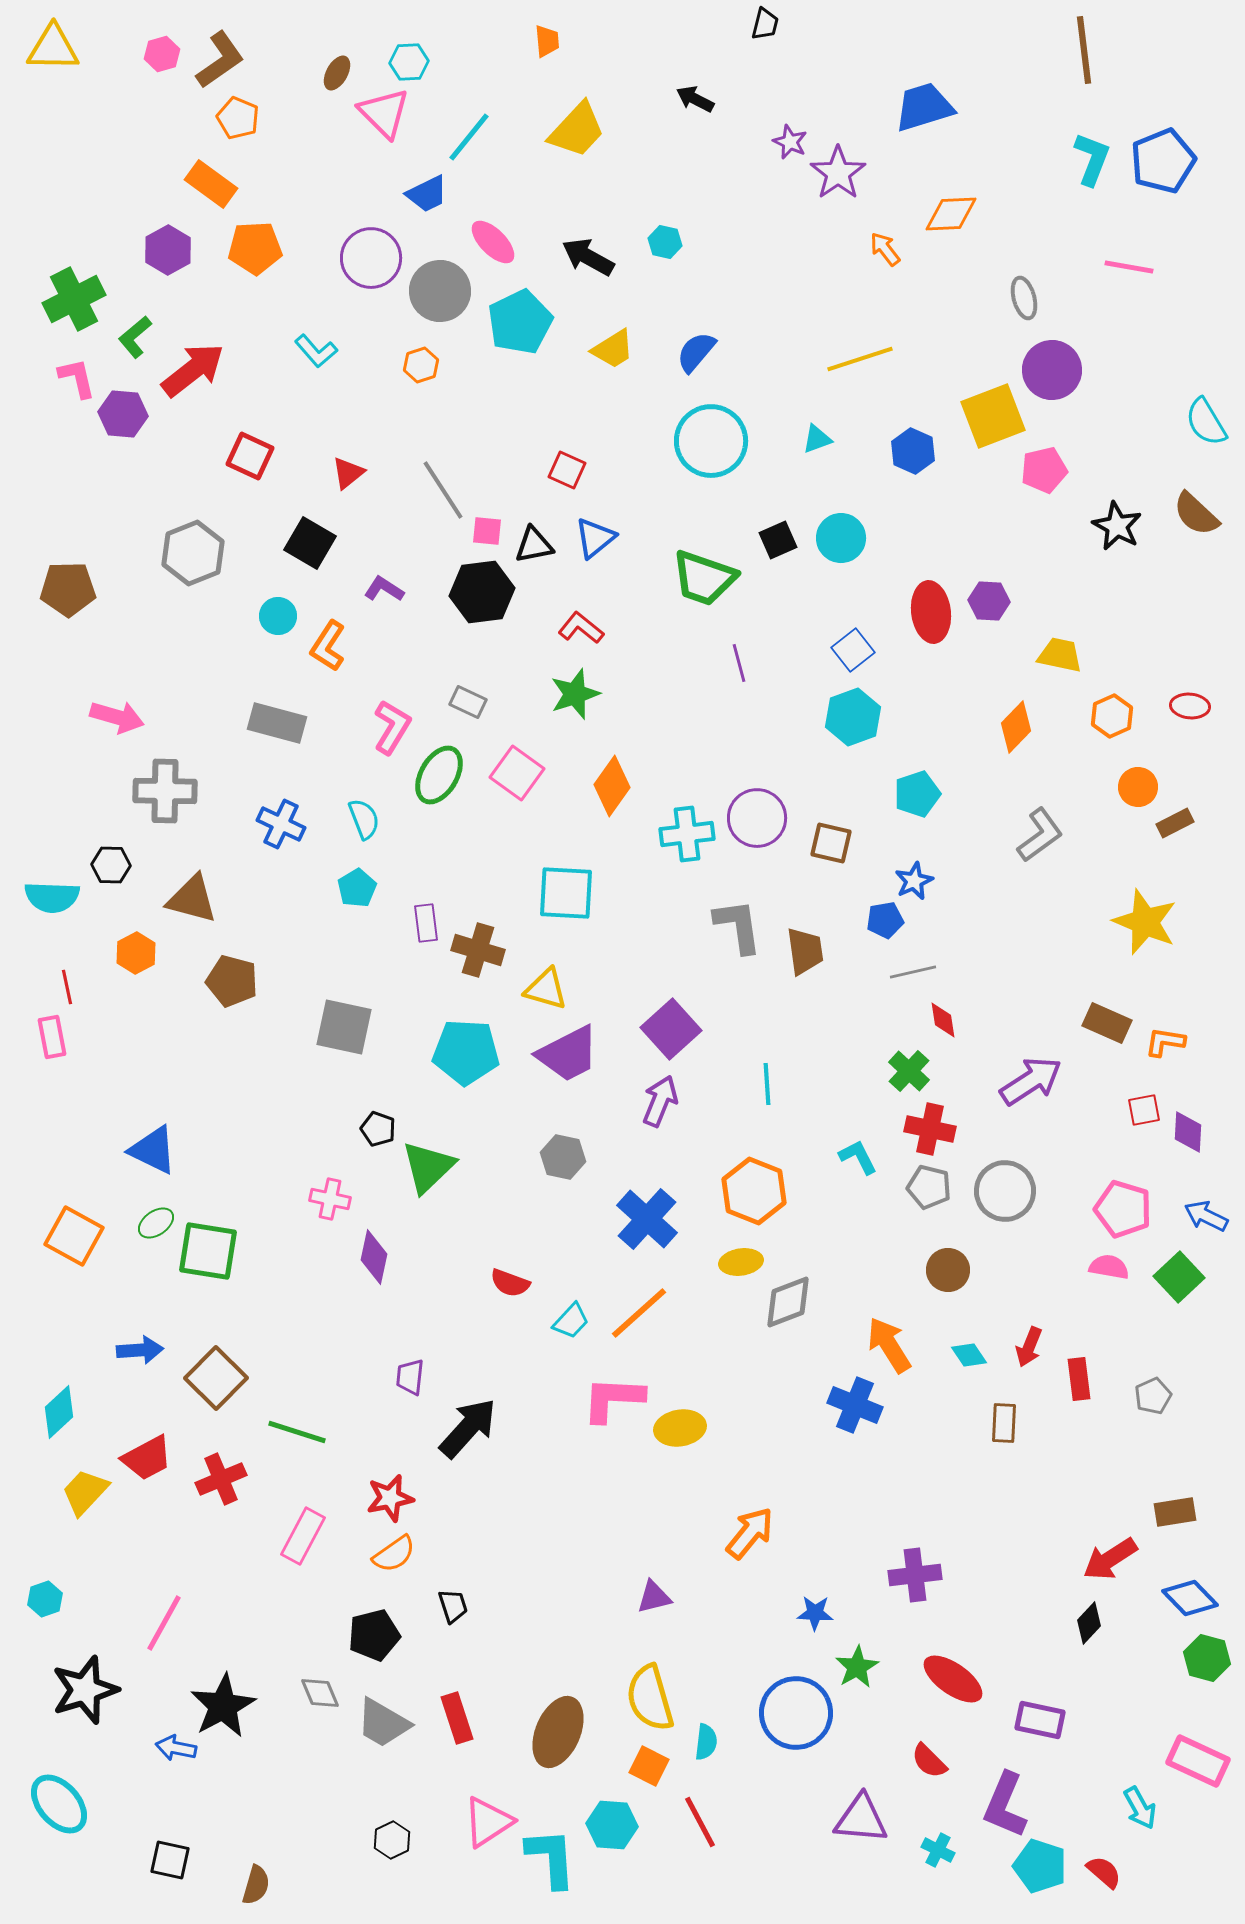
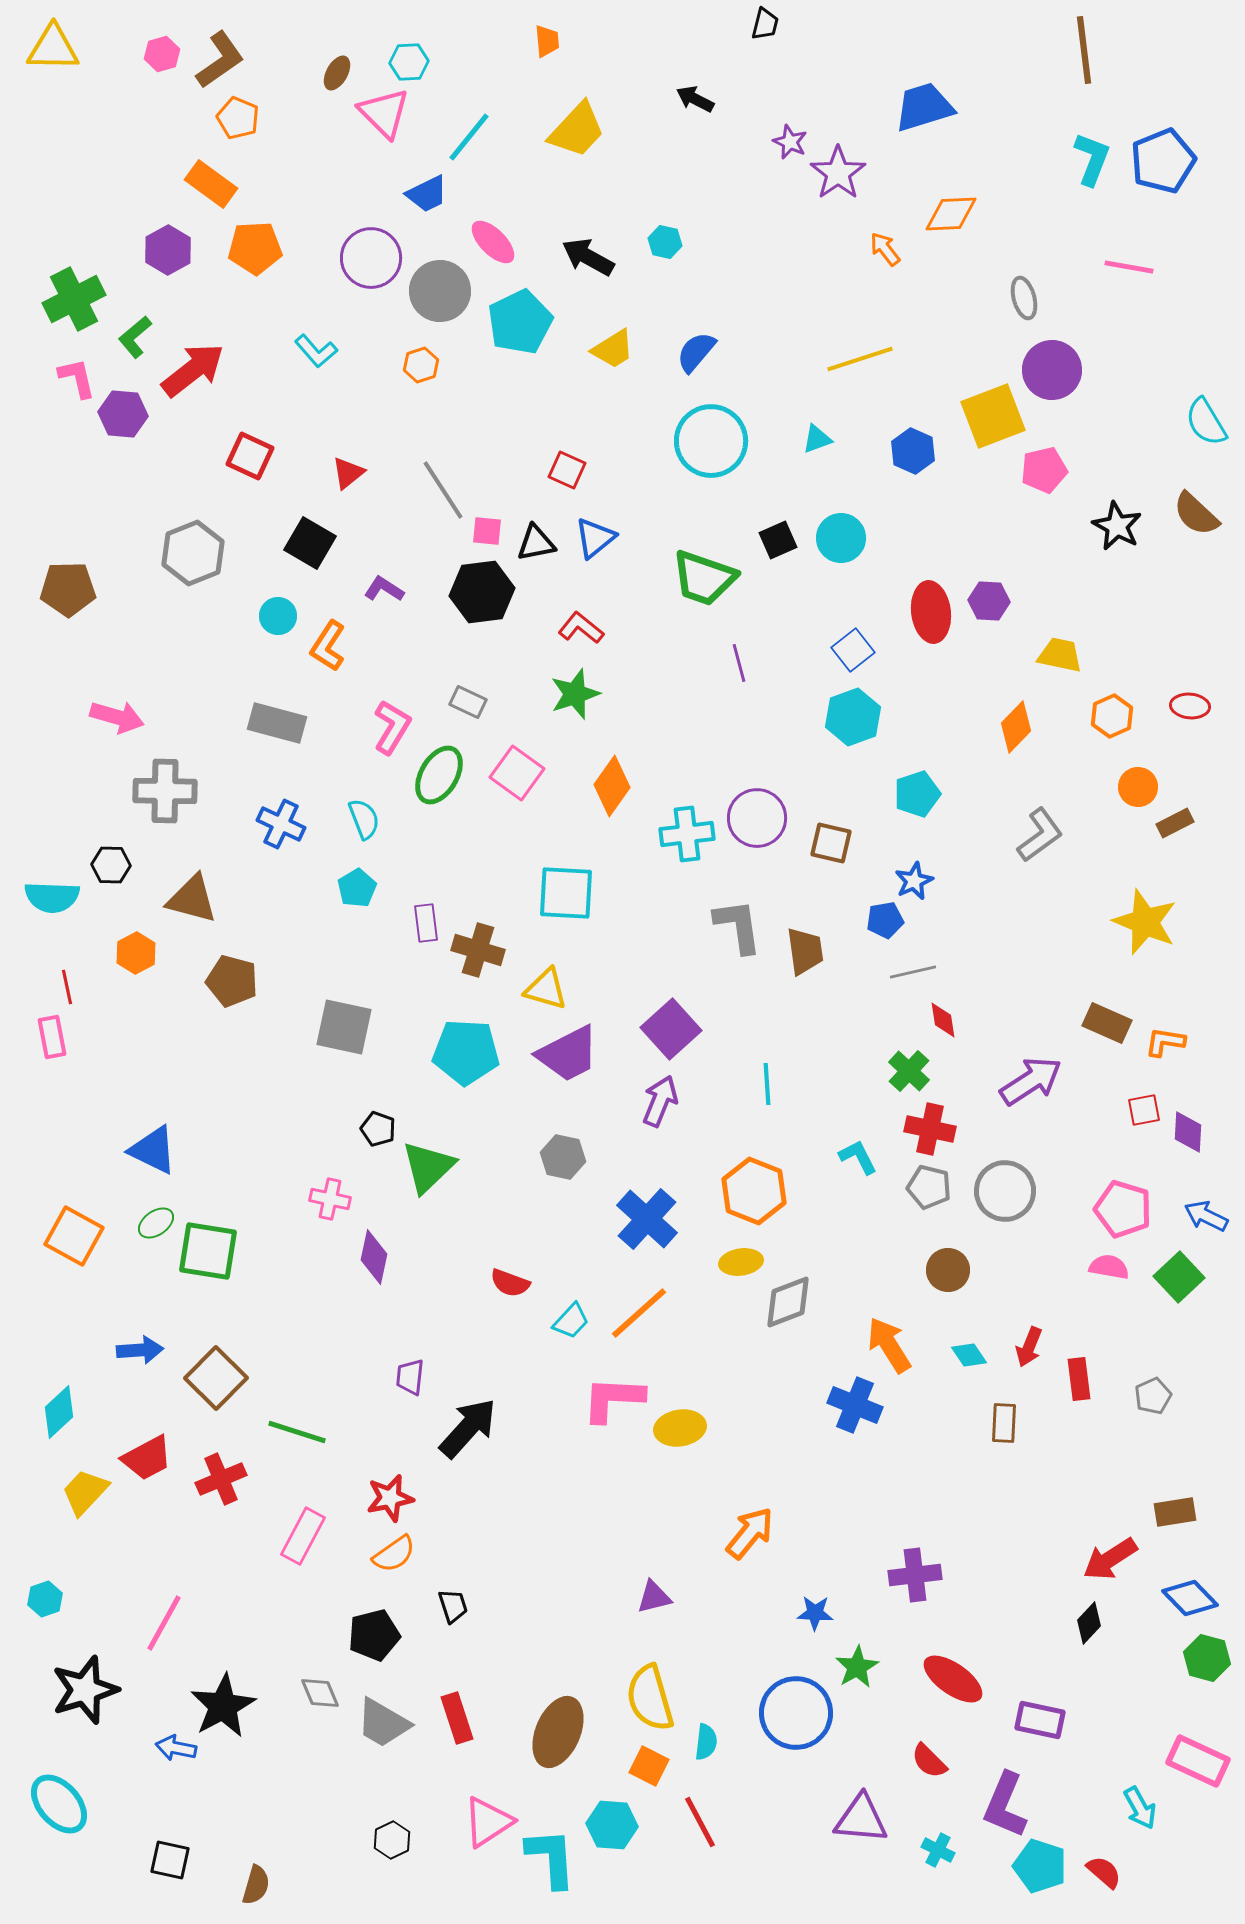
black triangle at (534, 545): moved 2 px right, 2 px up
